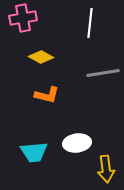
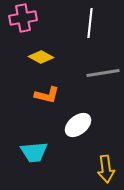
white ellipse: moved 1 px right, 18 px up; rotated 32 degrees counterclockwise
